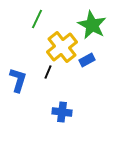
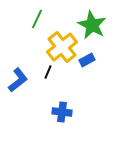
blue L-shape: rotated 35 degrees clockwise
